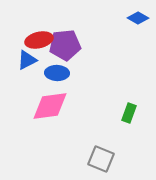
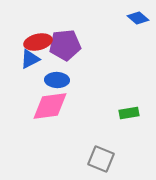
blue diamond: rotated 10 degrees clockwise
red ellipse: moved 1 px left, 2 px down
blue triangle: moved 3 px right, 1 px up
blue ellipse: moved 7 px down
green rectangle: rotated 60 degrees clockwise
